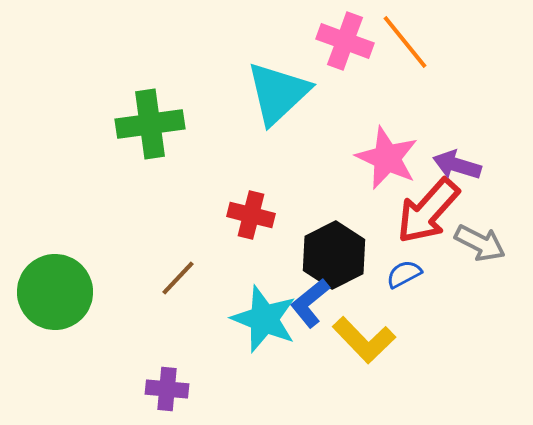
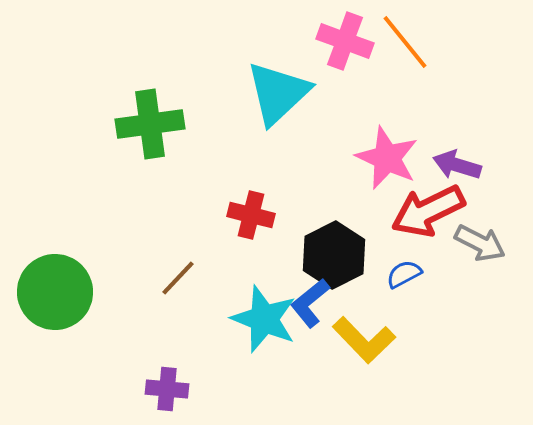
red arrow: rotated 22 degrees clockwise
